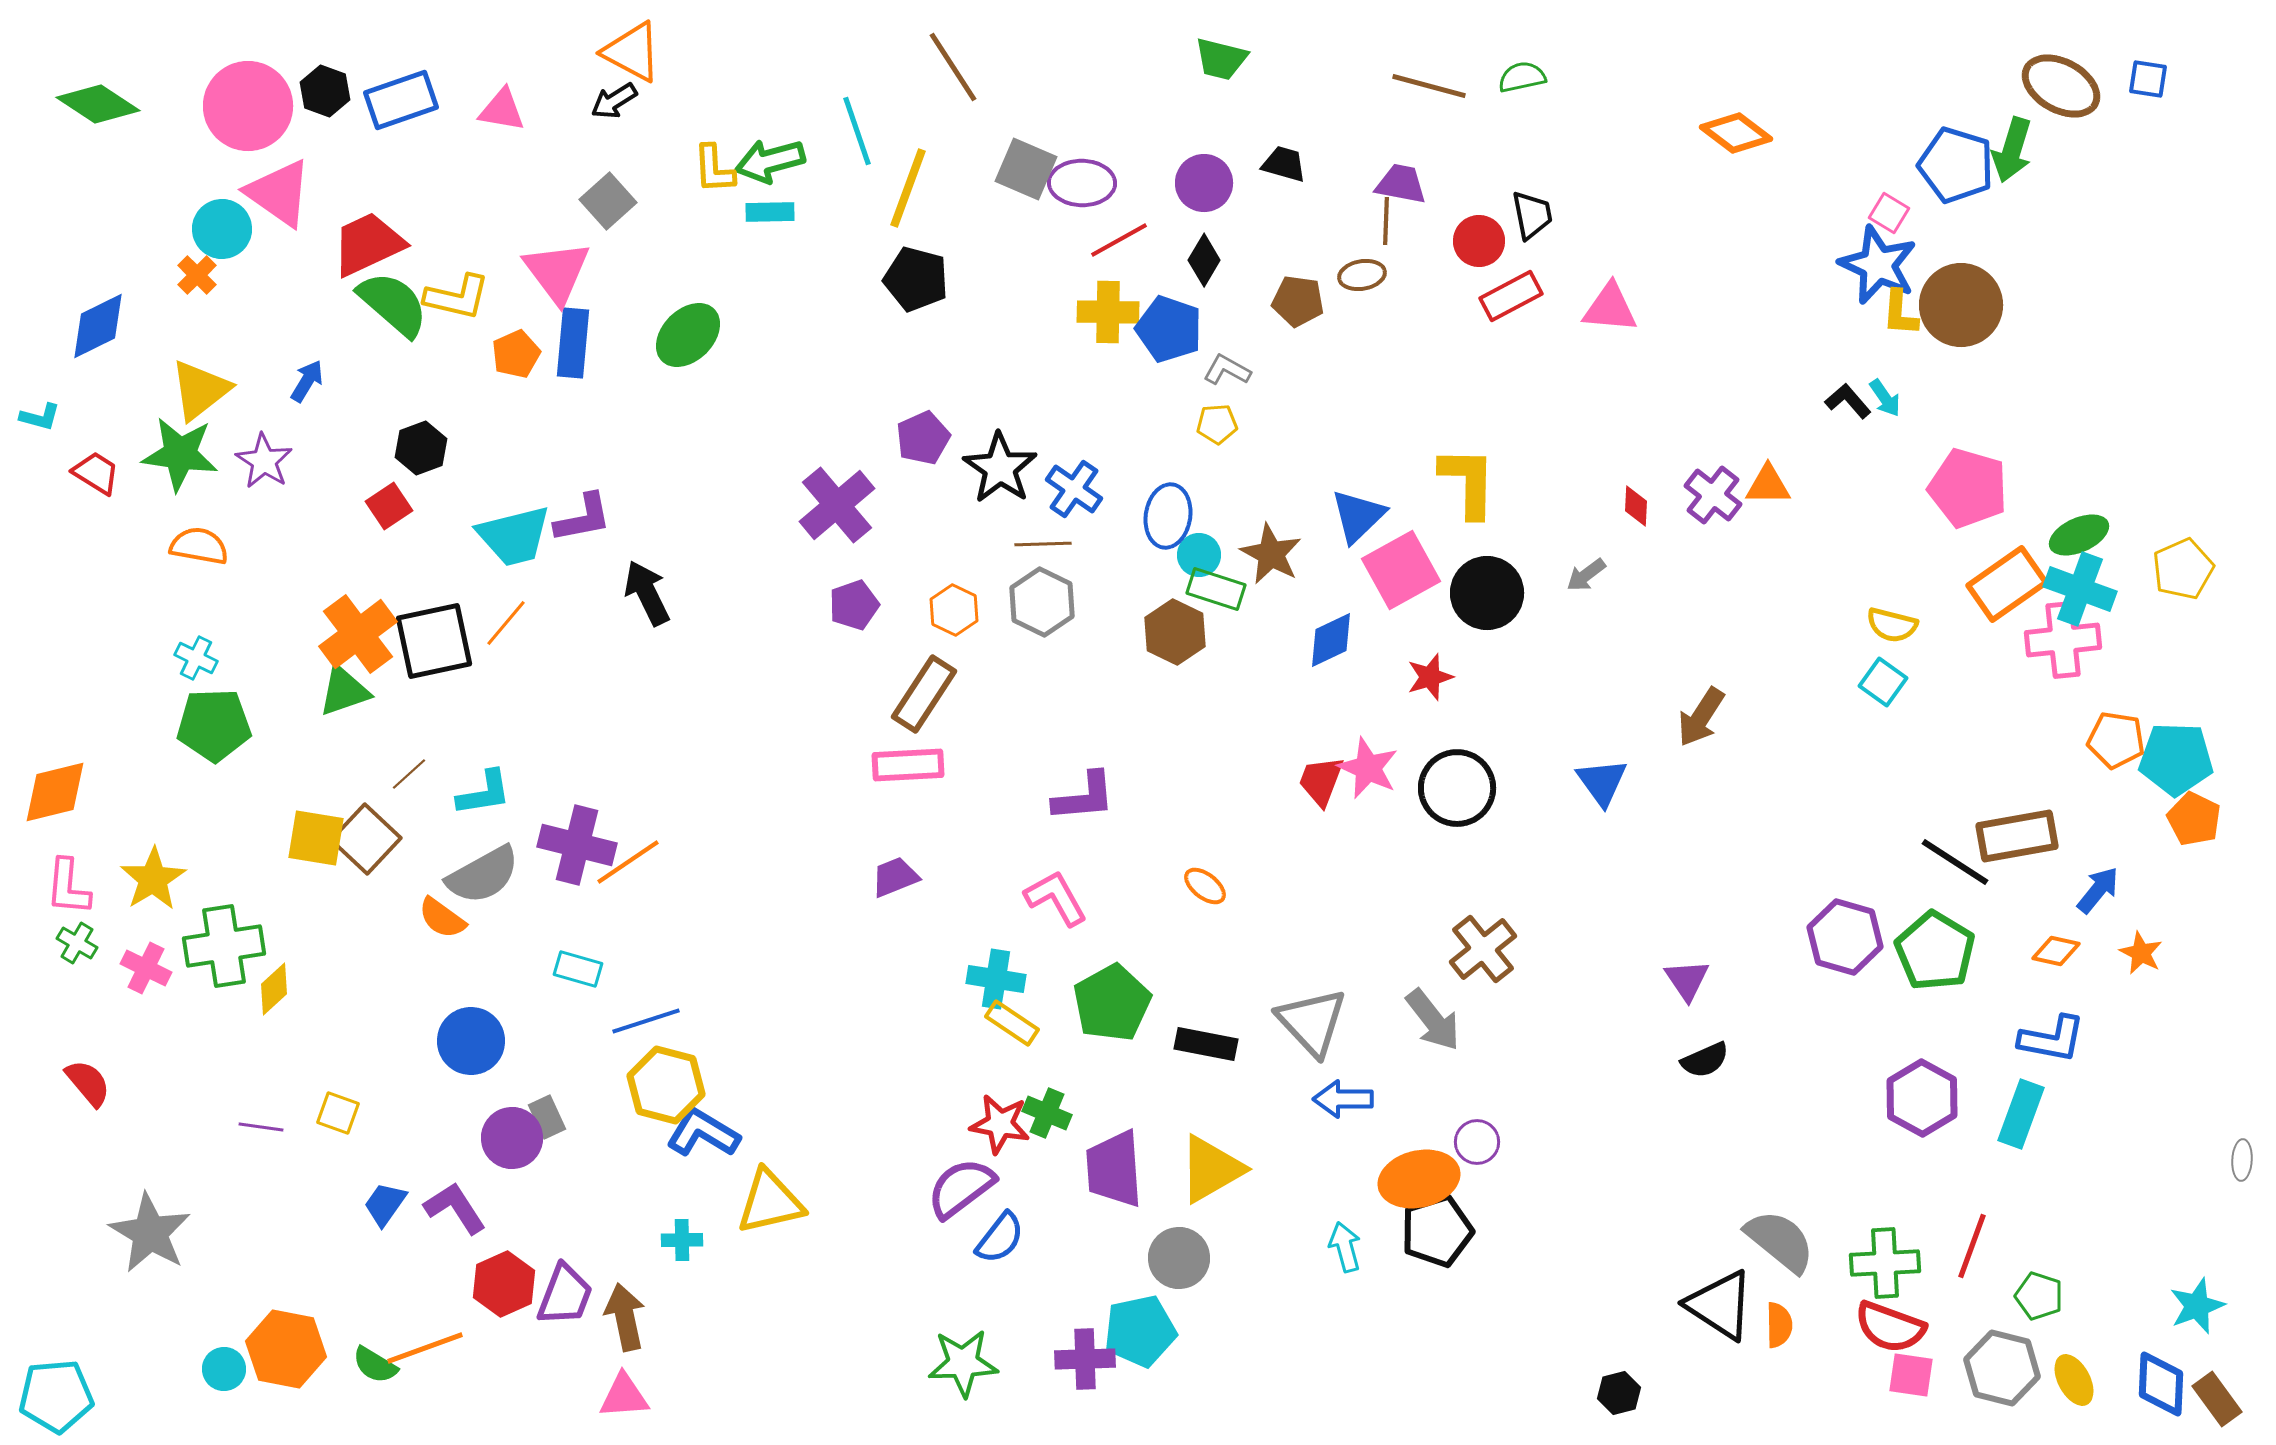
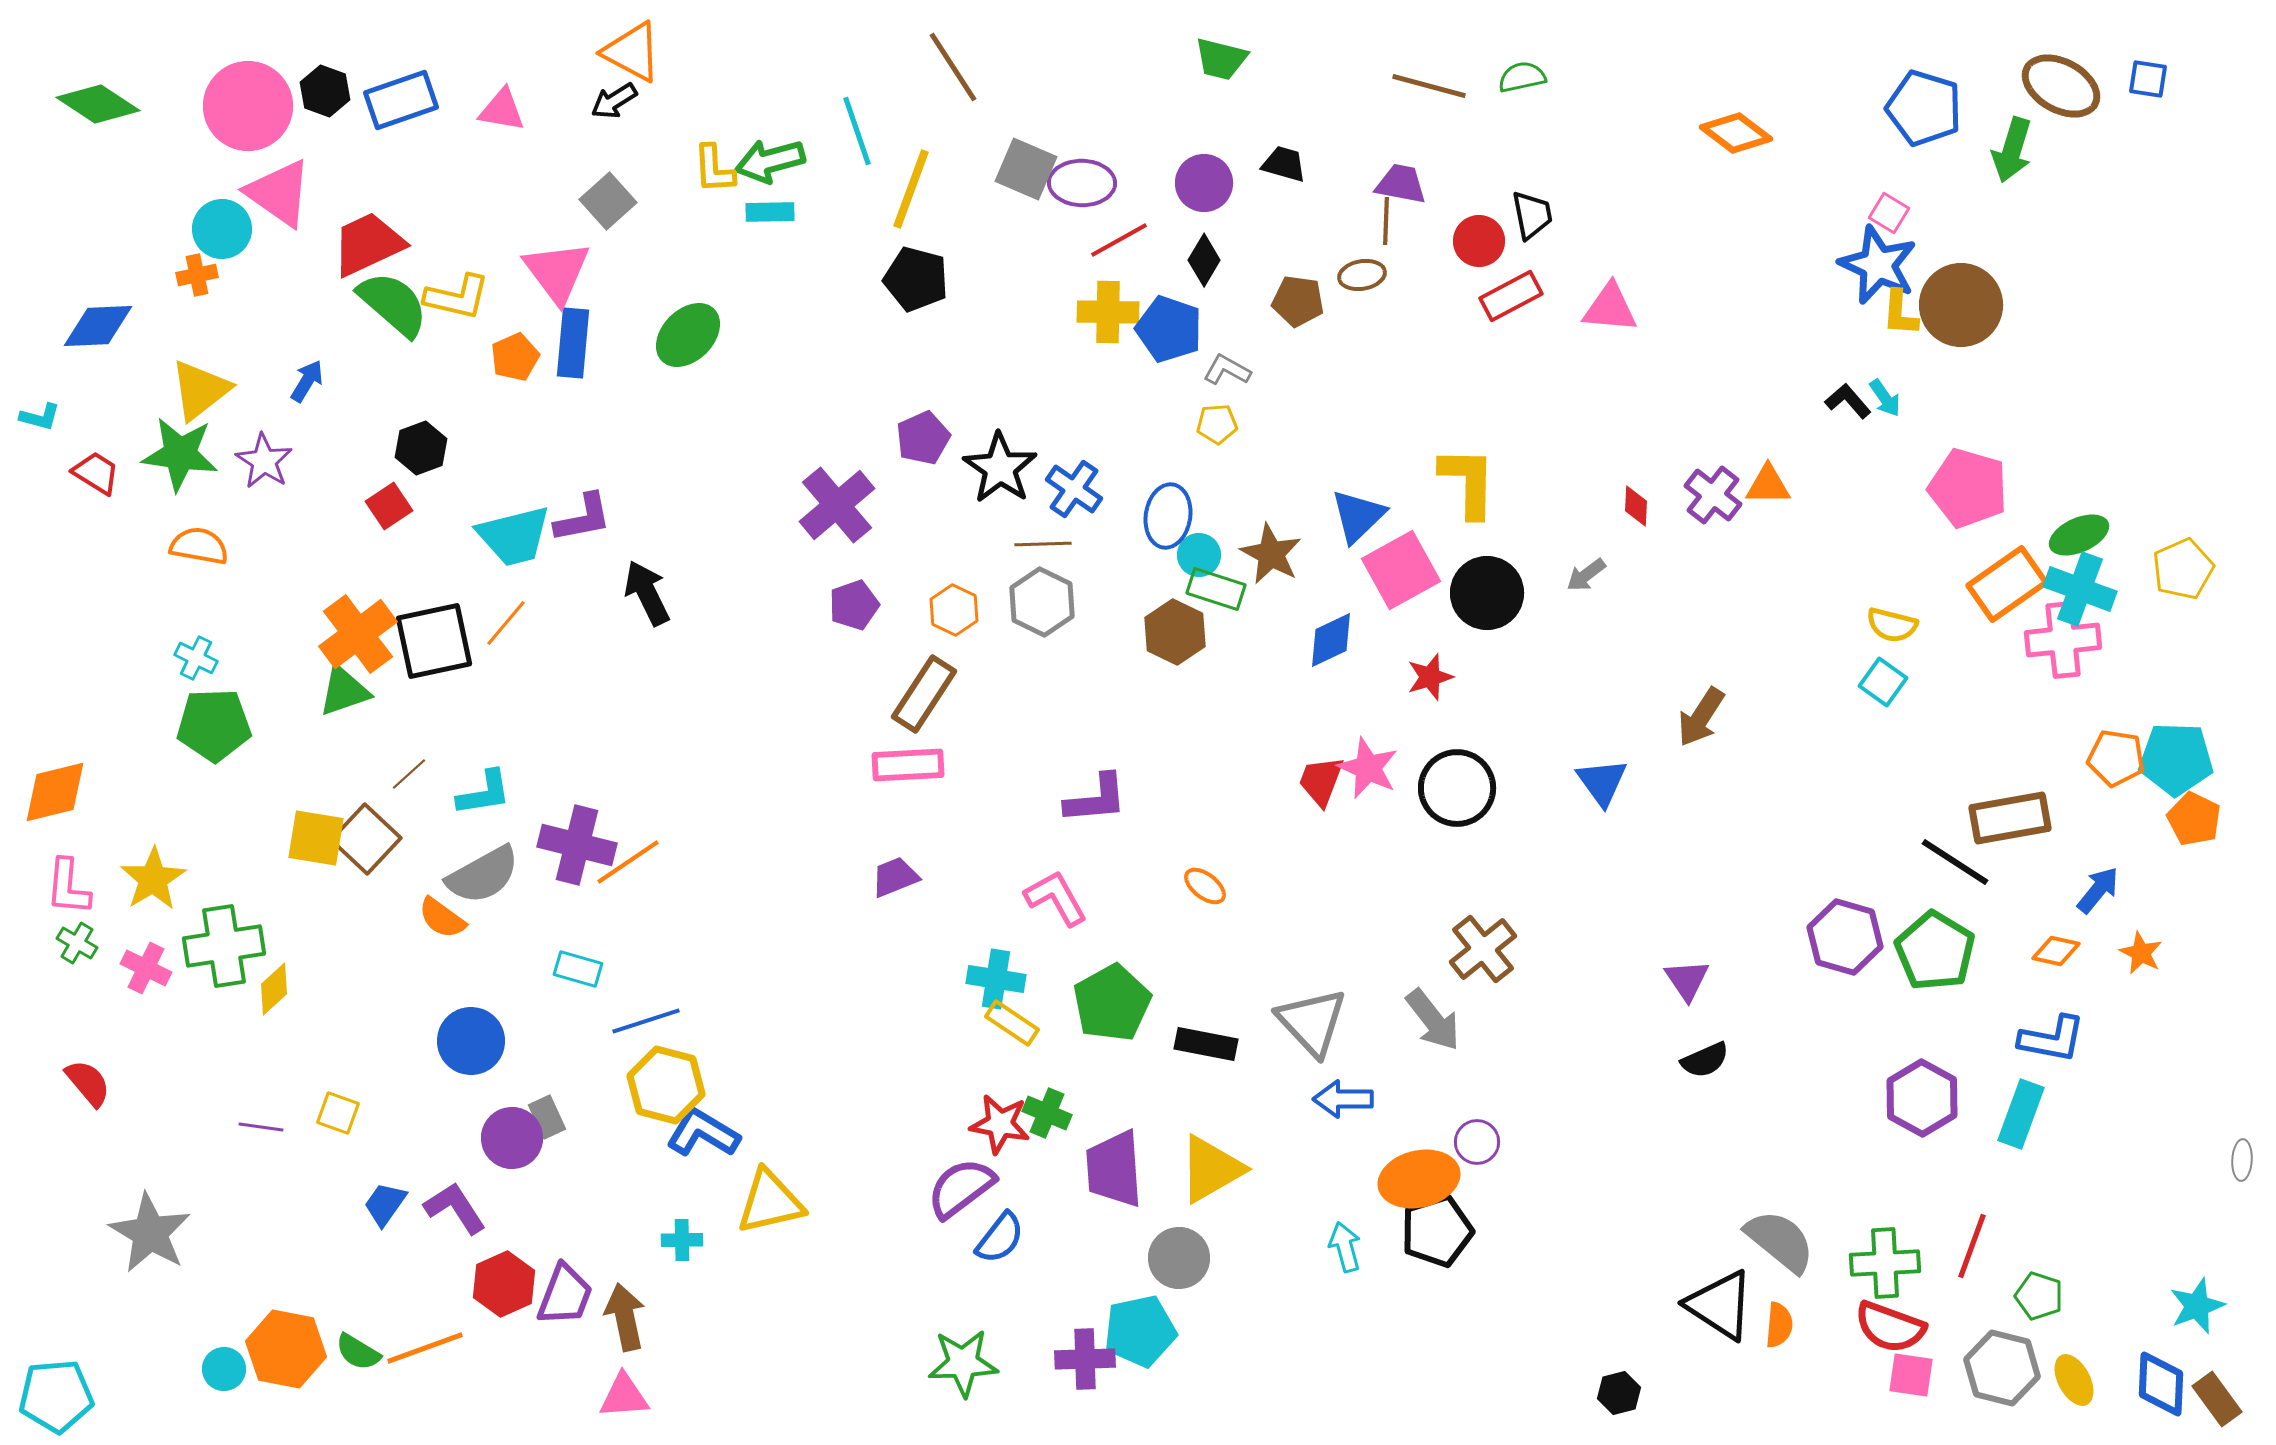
blue pentagon at (1956, 165): moved 32 px left, 57 px up
yellow line at (908, 188): moved 3 px right, 1 px down
orange cross at (197, 275): rotated 33 degrees clockwise
blue diamond at (98, 326): rotated 24 degrees clockwise
orange pentagon at (516, 354): moved 1 px left, 3 px down
orange pentagon at (2116, 740): moved 18 px down
purple L-shape at (1084, 797): moved 12 px right, 2 px down
brown rectangle at (2017, 836): moved 7 px left, 18 px up
orange semicircle at (1779, 1325): rotated 6 degrees clockwise
green semicircle at (375, 1365): moved 17 px left, 13 px up
